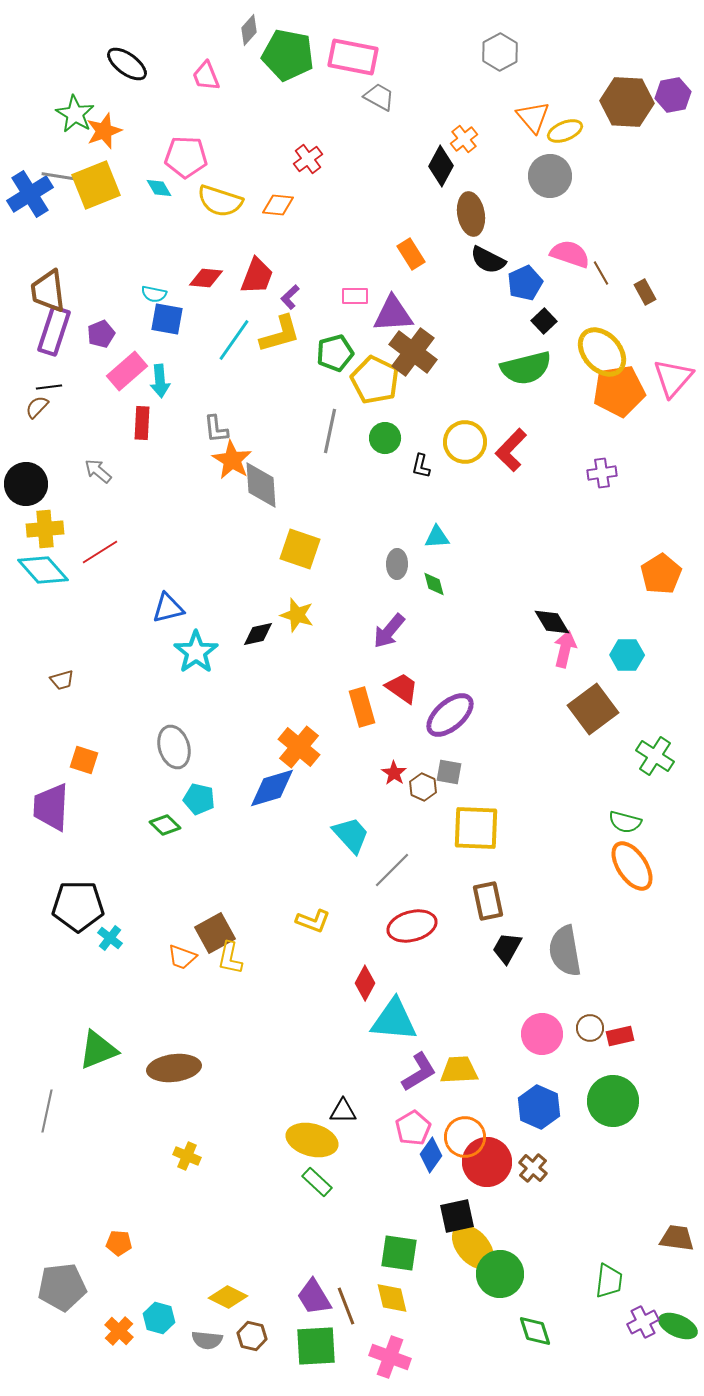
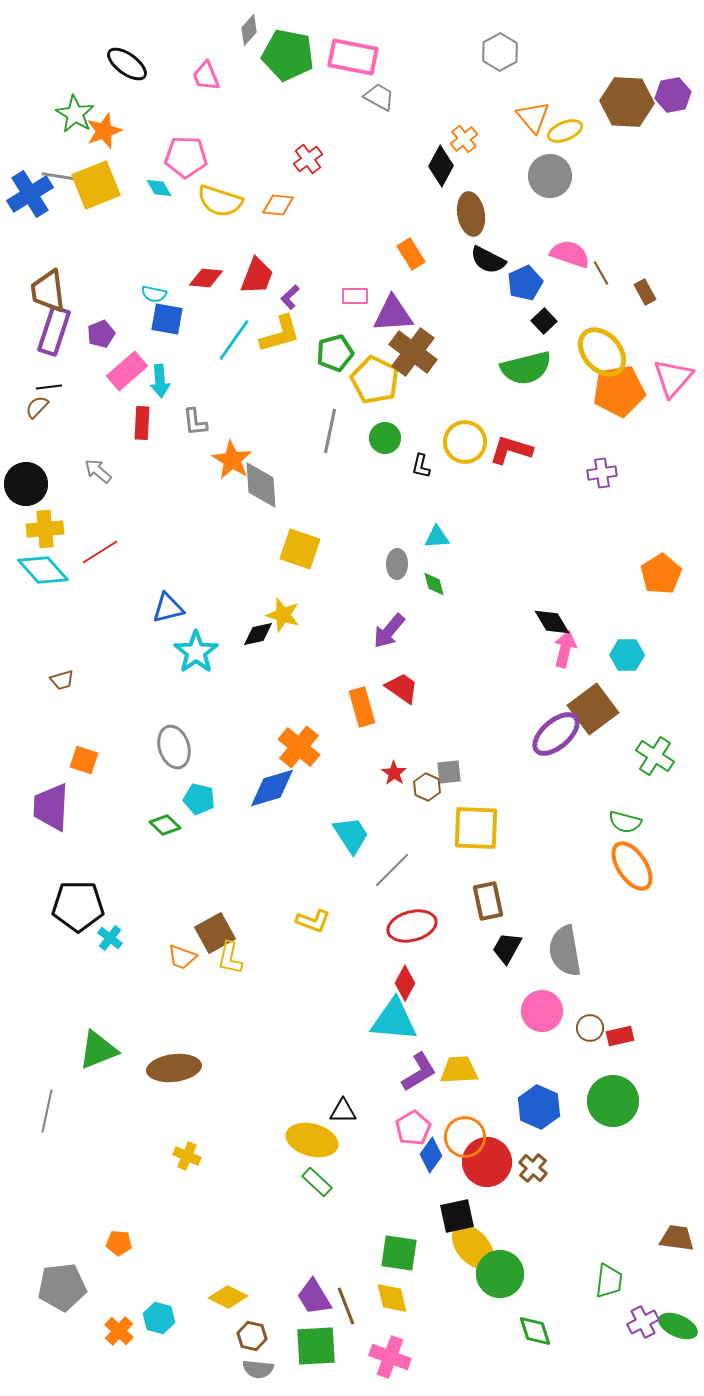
gray L-shape at (216, 429): moved 21 px left, 7 px up
red L-shape at (511, 450): rotated 63 degrees clockwise
yellow star at (297, 615): moved 14 px left
purple ellipse at (450, 715): moved 106 px right, 19 px down
gray square at (449, 772): rotated 16 degrees counterclockwise
brown hexagon at (423, 787): moved 4 px right
cyan trapezoid at (351, 835): rotated 9 degrees clockwise
red diamond at (365, 983): moved 40 px right
pink circle at (542, 1034): moved 23 px up
gray semicircle at (207, 1340): moved 51 px right, 29 px down
